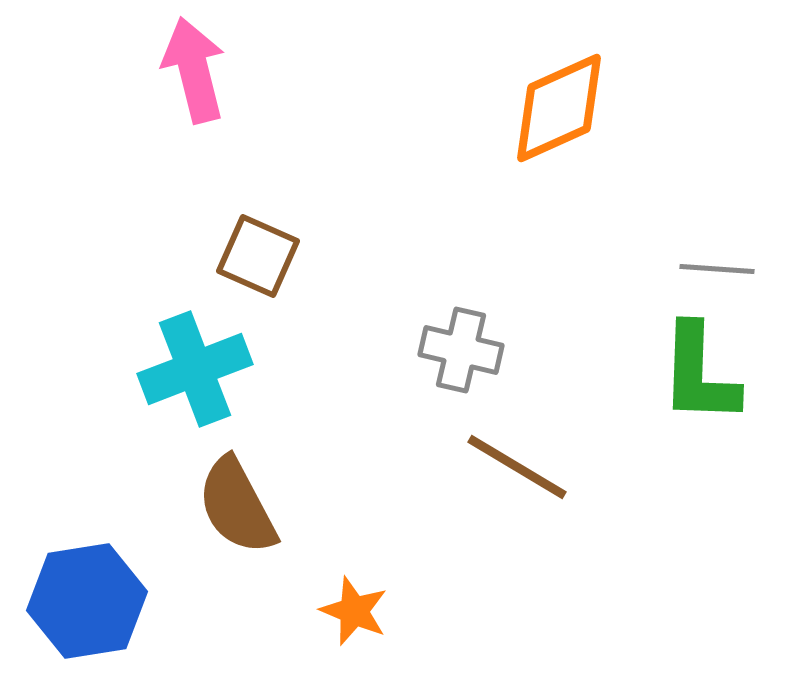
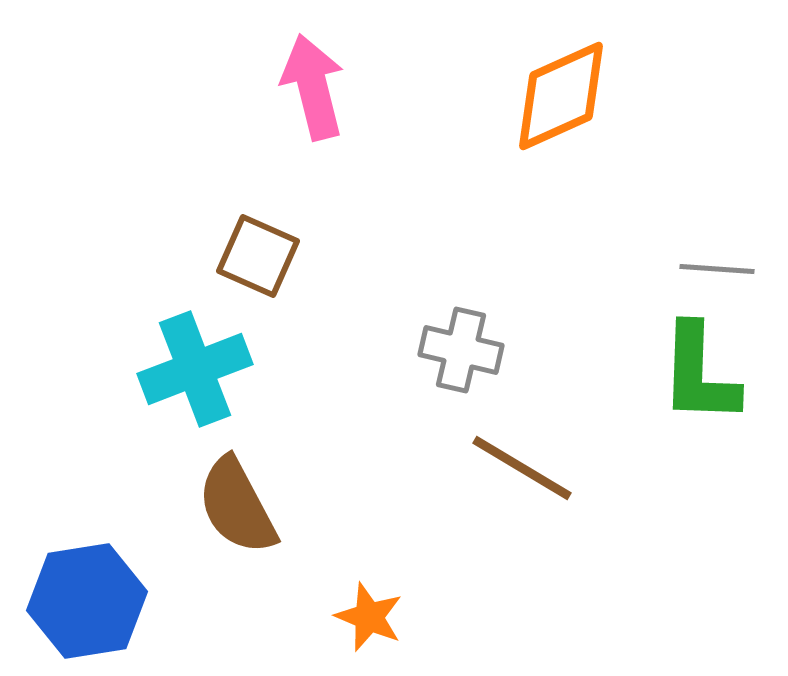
pink arrow: moved 119 px right, 17 px down
orange diamond: moved 2 px right, 12 px up
brown line: moved 5 px right, 1 px down
orange star: moved 15 px right, 6 px down
